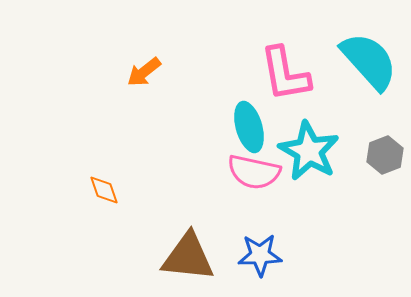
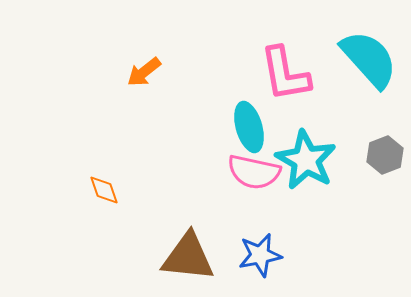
cyan semicircle: moved 2 px up
cyan star: moved 3 px left, 9 px down
blue star: rotated 9 degrees counterclockwise
